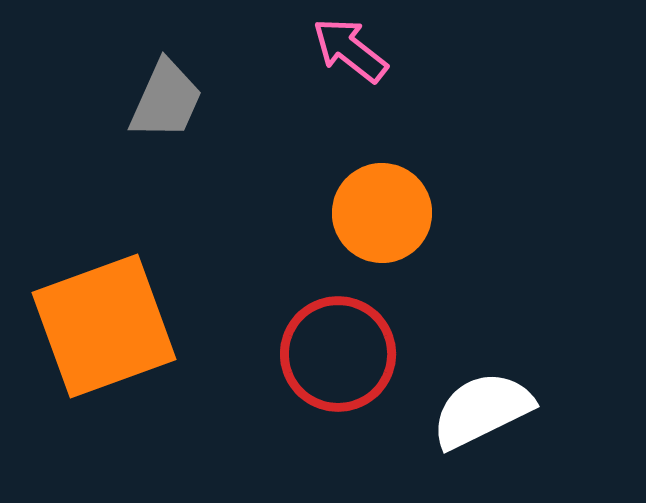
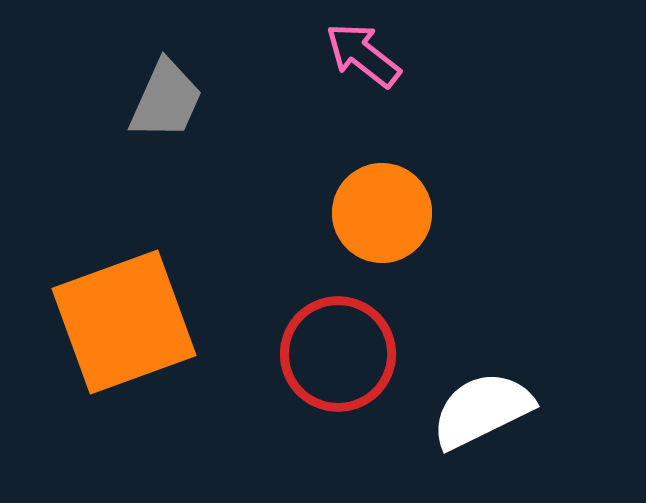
pink arrow: moved 13 px right, 5 px down
orange square: moved 20 px right, 4 px up
